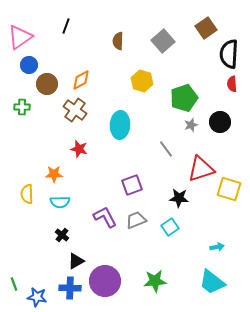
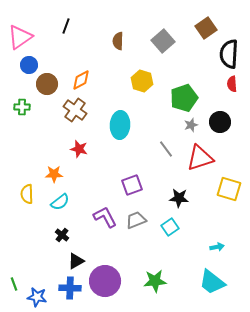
red triangle: moved 1 px left, 11 px up
cyan semicircle: rotated 36 degrees counterclockwise
